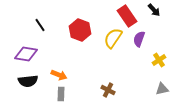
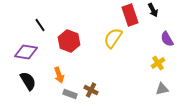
black arrow: moved 1 px left; rotated 16 degrees clockwise
red rectangle: moved 3 px right, 1 px up; rotated 15 degrees clockwise
red hexagon: moved 11 px left, 11 px down
purple semicircle: moved 28 px right; rotated 49 degrees counterclockwise
purple diamond: moved 2 px up
yellow cross: moved 1 px left, 3 px down
orange arrow: rotated 49 degrees clockwise
black semicircle: rotated 114 degrees counterclockwise
brown cross: moved 17 px left
gray rectangle: moved 9 px right; rotated 72 degrees counterclockwise
